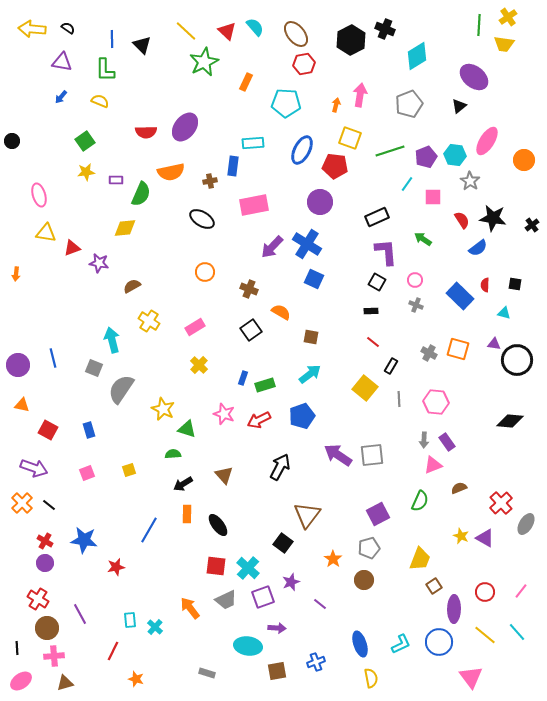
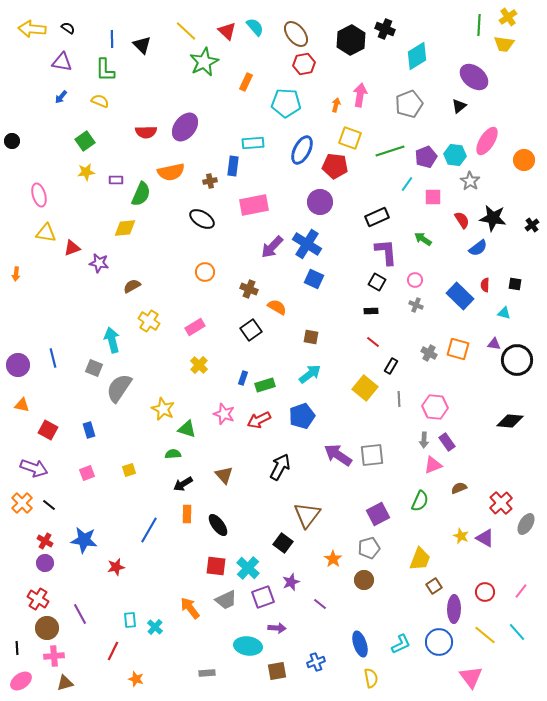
orange semicircle at (281, 312): moved 4 px left, 5 px up
gray semicircle at (121, 389): moved 2 px left, 1 px up
pink hexagon at (436, 402): moved 1 px left, 5 px down
gray rectangle at (207, 673): rotated 21 degrees counterclockwise
